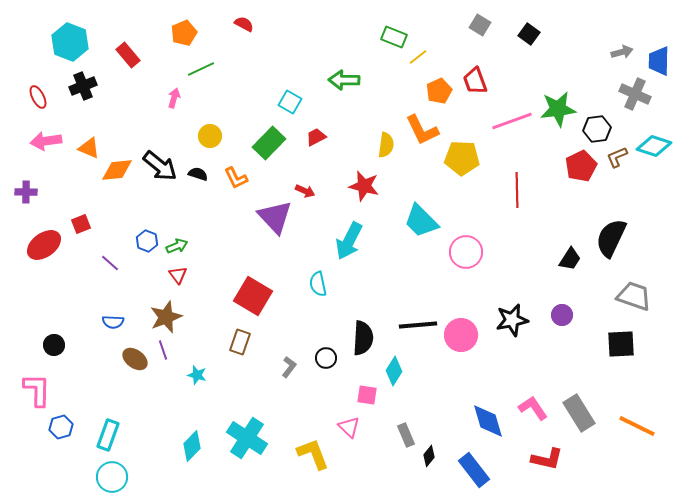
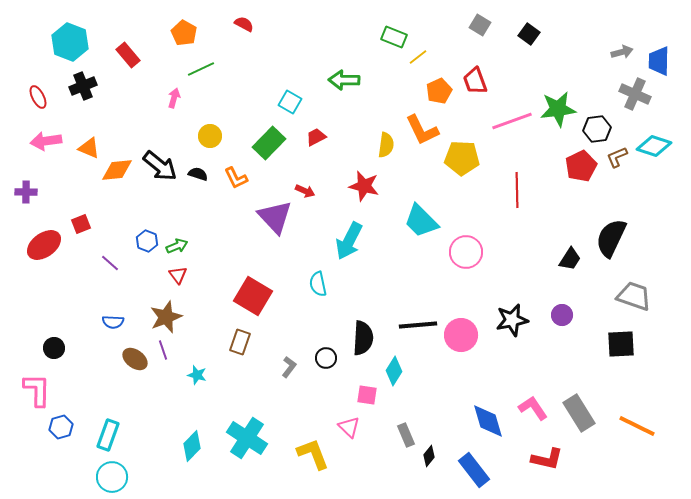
orange pentagon at (184, 33): rotated 20 degrees counterclockwise
black circle at (54, 345): moved 3 px down
